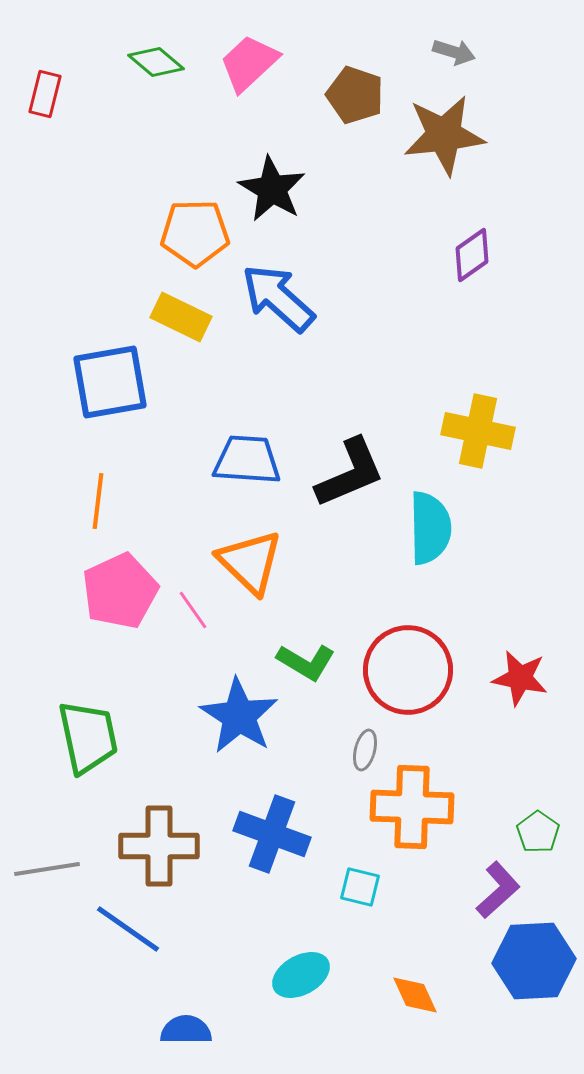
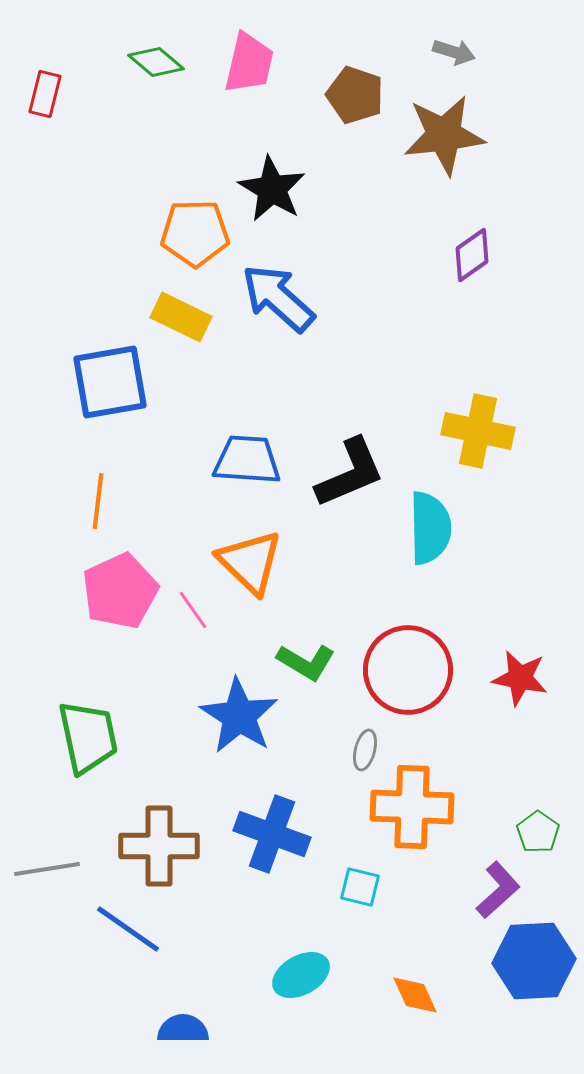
pink trapezoid: rotated 146 degrees clockwise
blue semicircle: moved 3 px left, 1 px up
